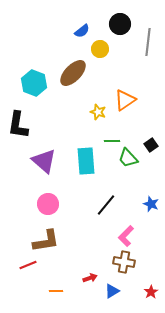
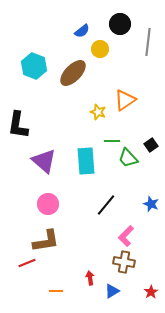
cyan hexagon: moved 17 px up
red line: moved 1 px left, 2 px up
red arrow: rotated 80 degrees counterclockwise
